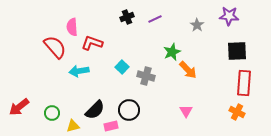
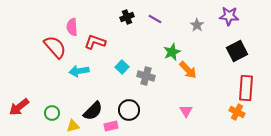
purple line: rotated 56 degrees clockwise
red L-shape: moved 3 px right, 1 px up
black square: rotated 25 degrees counterclockwise
red rectangle: moved 2 px right, 5 px down
black semicircle: moved 2 px left, 1 px down
